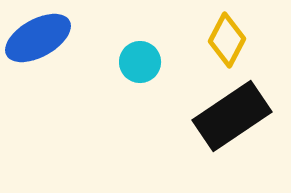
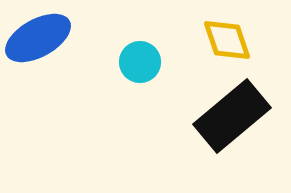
yellow diamond: rotated 46 degrees counterclockwise
black rectangle: rotated 6 degrees counterclockwise
